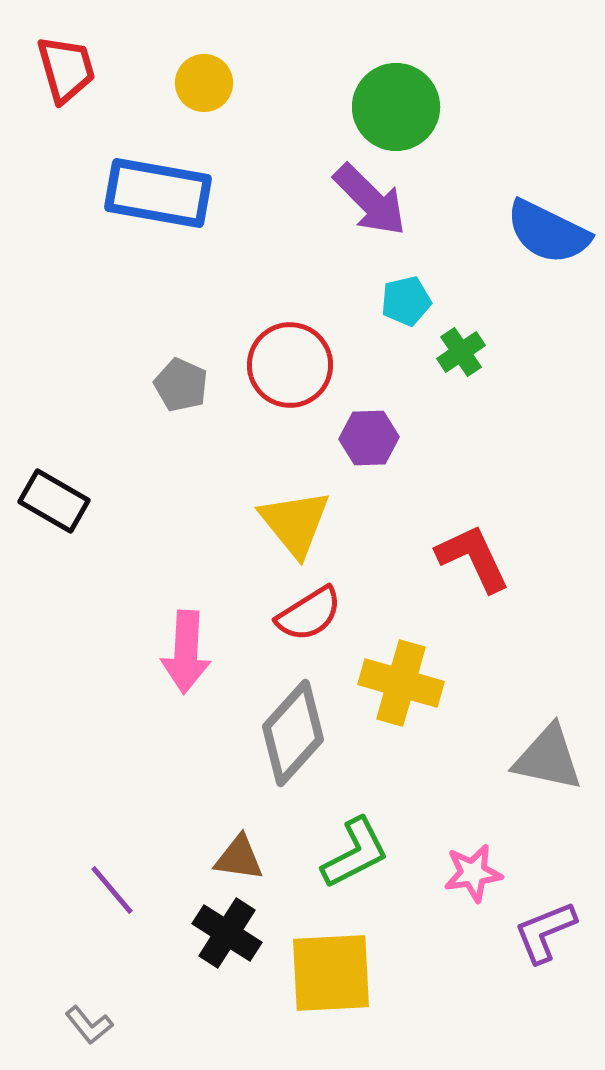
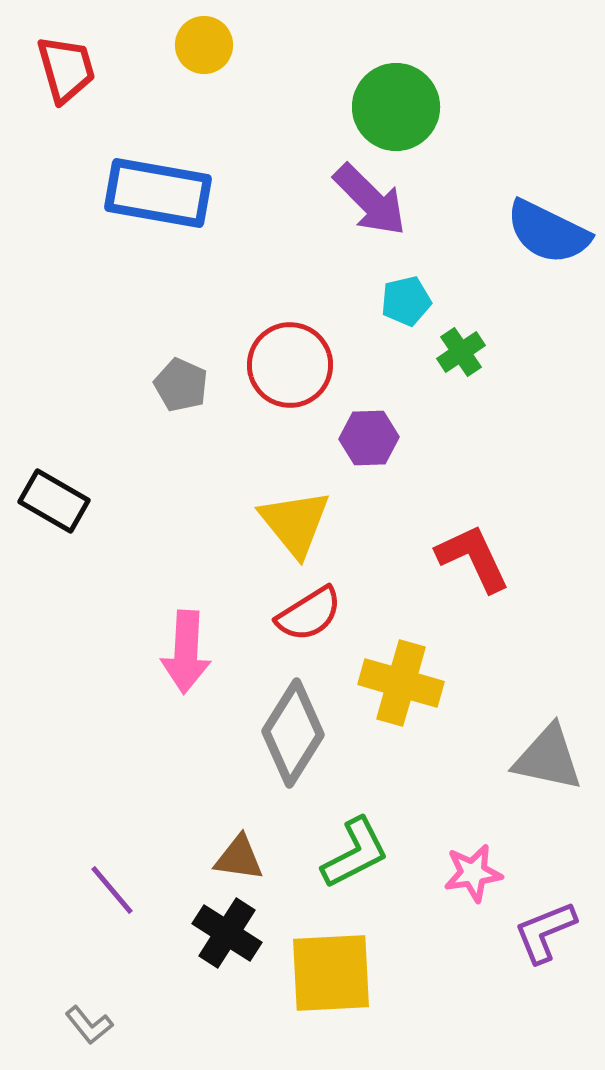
yellow circle: moved 38 px up
gray diamond: rotated 10 degrees counterclockwise
